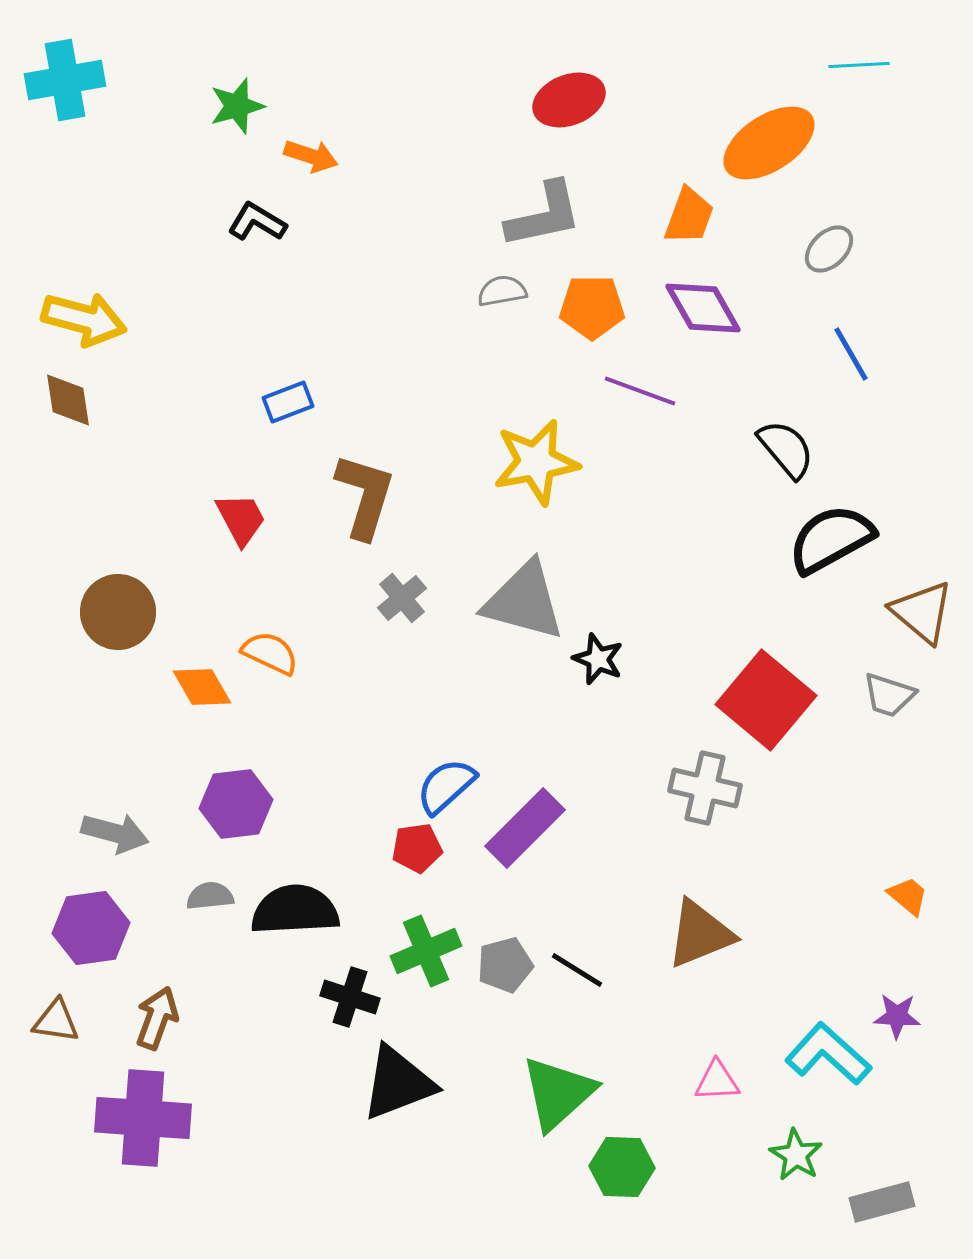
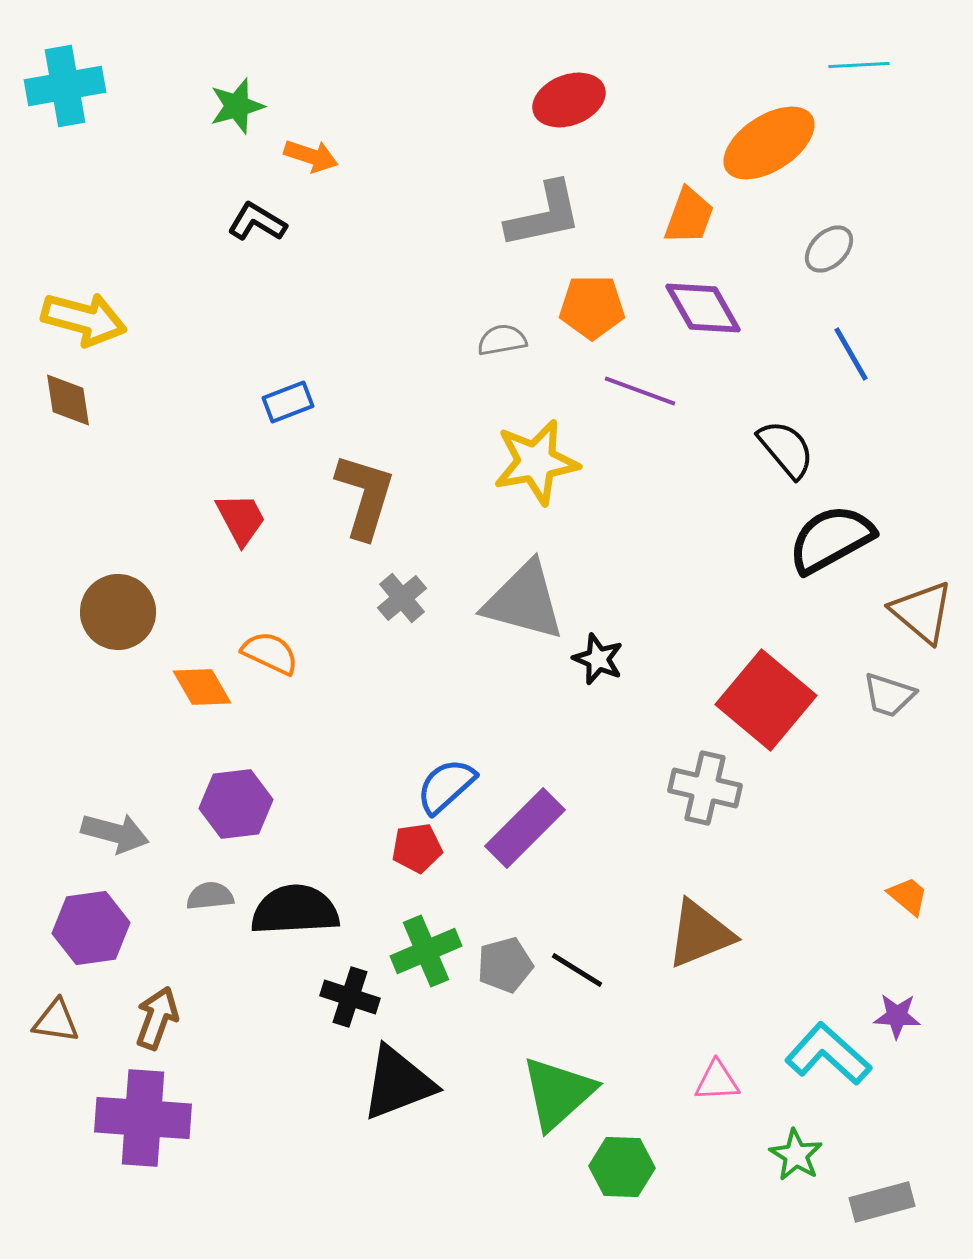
cyan cross at (65, 80): moved 6 px down
gray semicircle at (502, 291): moved 49 px down
